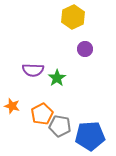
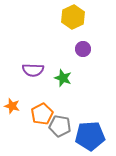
purple circle: moved 2 px left
green star: moved 6 px right; rotated 18 degrees counterclockwise
